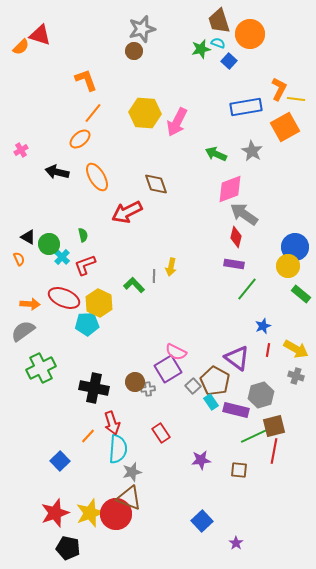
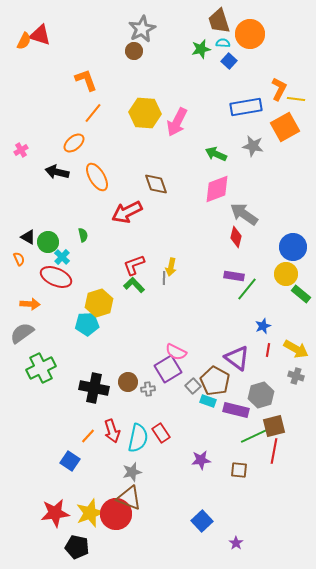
gray star at (142, 29): rotated 12 degrees counterclockwise
cyan semicircle at (218, 43): moved 5 px right; rotated 16 degrees counterclockwise
orange semicircle at (21, 47): moved 3 px right, 6 px up; rotated 18 degrees counterclockwise
orange ellipse at (80, 139): moved 6 px left, 4 px down
gray star at (252, 151): moved 1 px right, 5 px up; rotated 20 degrees counterclockwise
pink diamond at (230, 189): moved 13 px left
green circle at (49, 244): moved 1 px left, 2 px up
blue circle at (295, 247): moved 2 px left
purple rectangle at (234, 264): moved 12 px down
red L-shape at (85, 265): moved 49 px right
yellow circle at (288, 266): moved 2 px left, 8 px down
gray line at (154, 276): moved 10 px right, 2 px down
red ellipse at (64, 298): moved 8 px left, 21 px up
yellow hexagon at (99, 303): rotated 16 degrees clockwise
gray semicircle at (23, 331): moved 1 px left, 2 px down
brown circle at (135, 382): moved 7 px left
cyan rectangle at (211, 402): moved 3 px left, 1 px up; rotated 35 degrees counterclockwise
red arrow at (112, 423): moved 8 px down
cyan semicircle at (118, 449): moved 20 px right, 11 px up; rotated 8 degrees clockwise
blue square at (60, 461): moved 10 px right; rotated 12 degrees counterclockwise
red star at (55, 513): rotated 12 degrees clockwise
black pentagon at (68, 548): moved 9 px right, 1 px up
